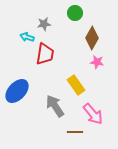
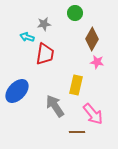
brown diamond: moved 1 px down
yellow rectangle: rotated 48 degrees clockwise
brown line: moved 2 px right
